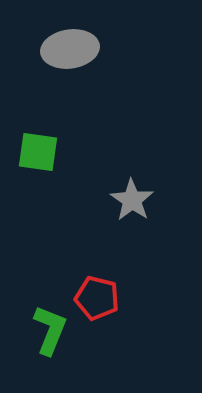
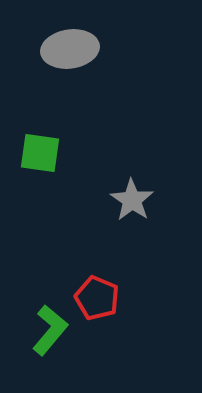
green square: moved 2 px right, 1 px down
red pentagon: rotated 9 degrees clockwise
green L-shape: rotated 18 degrees clockwise
